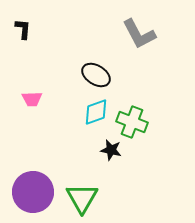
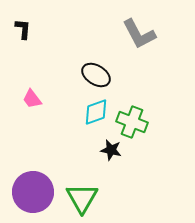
pink trapezoid: rotated 55 degrees clockwise
